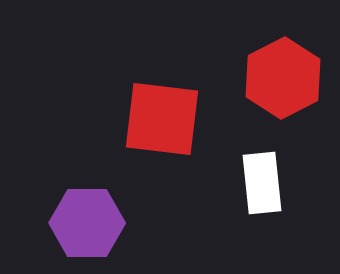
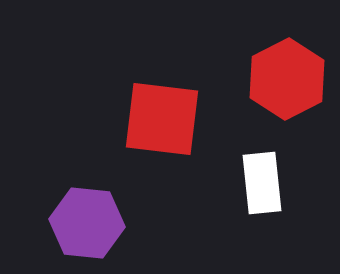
red hexagon: moved 4 px right, 1 px down
purple hexagon: rotated 6 degrees clockwise
